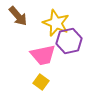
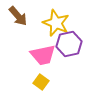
purple hexagon: moved 3 px down
